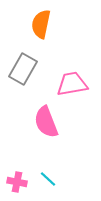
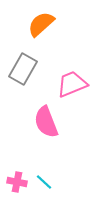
orange semicircle: rotated 36 degrees clockwise
pink trapezoid: rotated 12 degrees counterclockwise
cyan line: moved 4 px left, 3 px down
